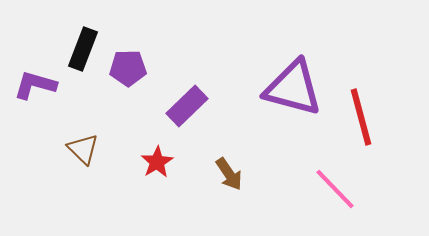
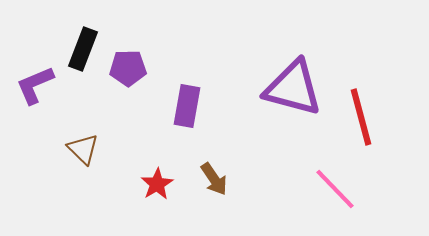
purple L-shape: rotated 39 degrees counterclockwise
purple rectangle: rotated 36 degrees counterclockwise
red star: moved 22 px down
brown arrow: moved 15 px left, 5 px down
